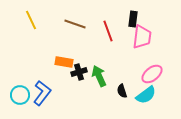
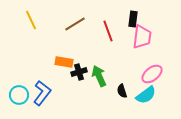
brown line: rotated 50 degrees counterclockwise
cyan circle: moved 1 px left
